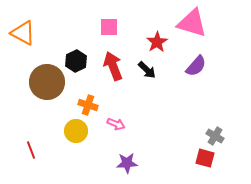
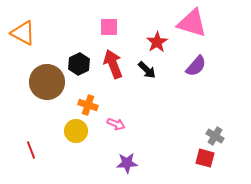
black hexagon: moved 3 px right, 3 px down
red arrow: moved 2 px up
